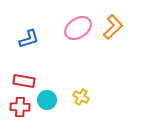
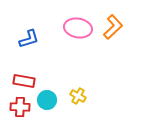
pink ellipse: rotated 44 degrees clockwise
yellow cross: moved 3 px left, 1 px up
